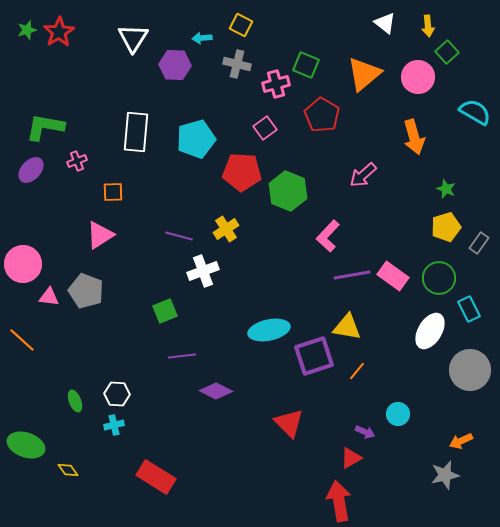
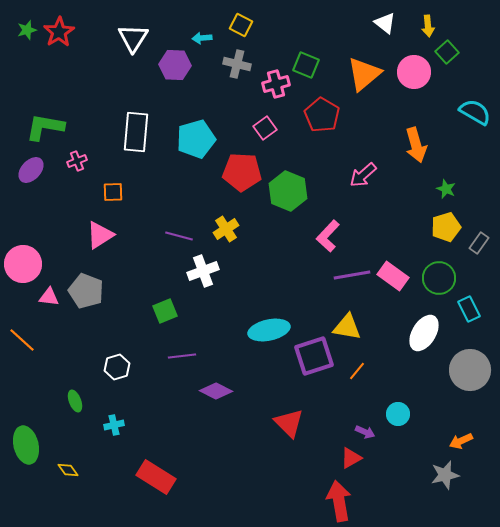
pink circle at (418, 77): moved 4 px left, 5 px up
orange arrow at (414, 137): moved 2 px right, 8 px down
white ellipse at (430, 331): moved 6 px left, 2 px down
white hexagon at (117, 394): moved 27 px up; rotated 20 degrees counterclockwise
green ellipse at (26, 445): rotated 57 degrees clockwise
